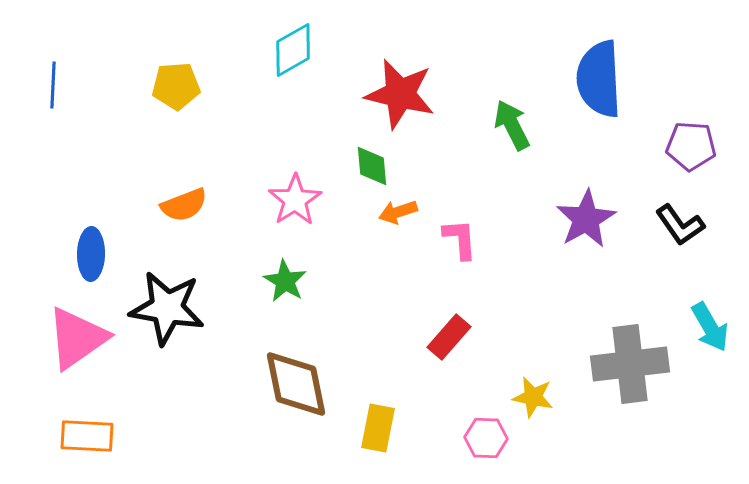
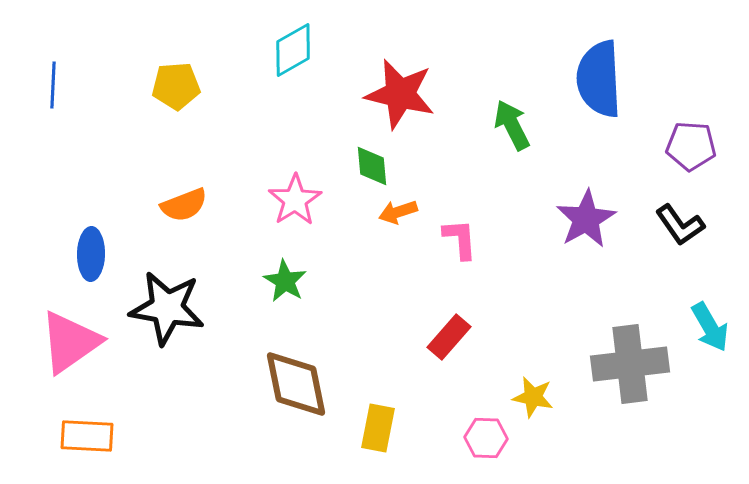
pink triangle: moved 7 px left, 4 px down
